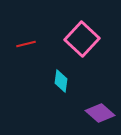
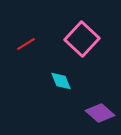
red line: rotated 18 degrees counterclockwise
cyan diamond: rotated 30 degrees counterclockwise
